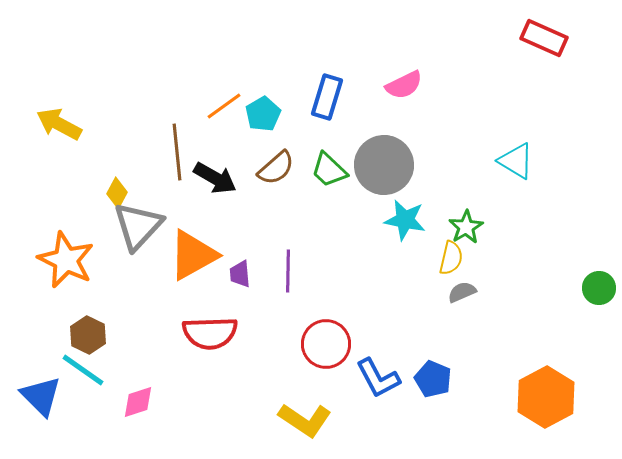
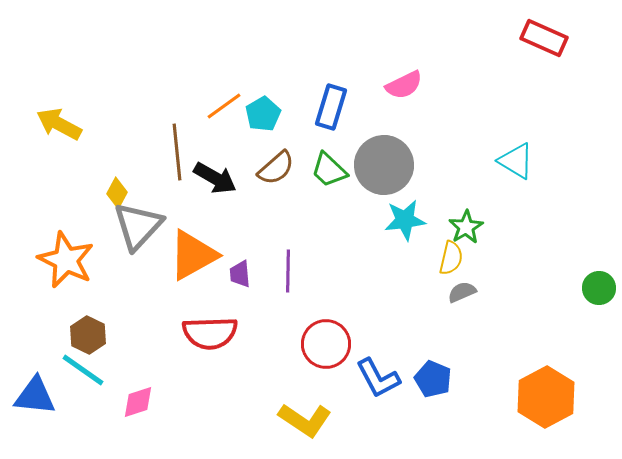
blue rectangle: moved 4 px right, 10 px down
cyan star: rotated 18 degrees counterclockwise
blue triangle: moved 6 px left; rotated 39 degrees counterclockwise
